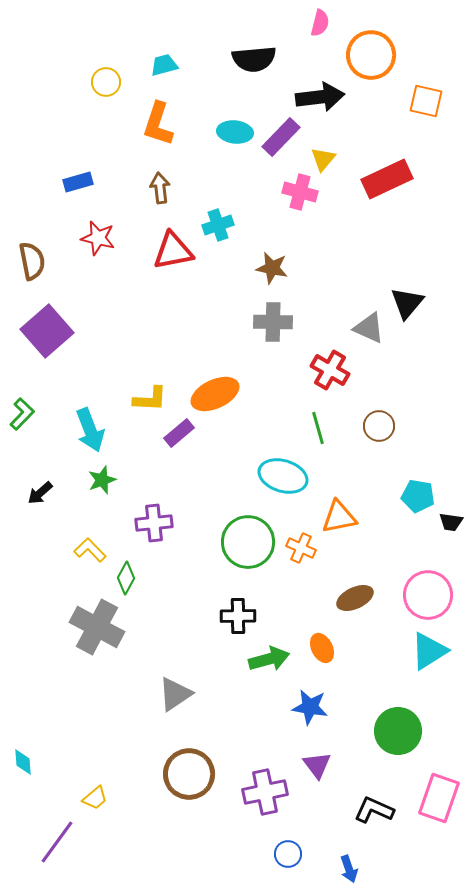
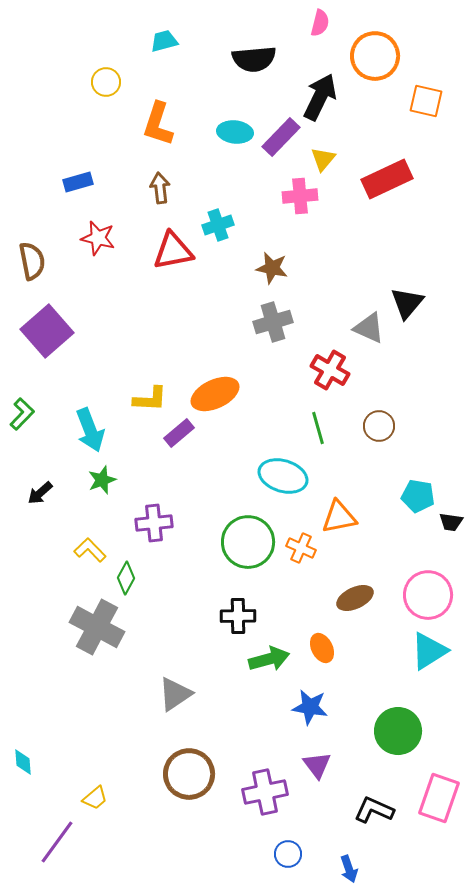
orange circle at (371, 55): moved 4 px right, 1 px down
cyan trapezoid at (164, 65): moved 24 px up
black arrow at (320, 97): rotated 57 degrees counterclockwise
pink cross at (300, 192): moved 4 px down; rotated 20 degrees counterclockwise
gray cross at (273, 322): rotated 18 degrees counterclockwise
